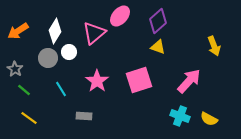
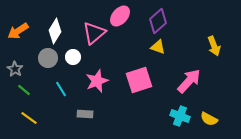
white circle: moved 4 px right, 5 px down
pink star: rotated 15 degrees clockwise
gray rectangle: moved 1 px right, 2 px up
